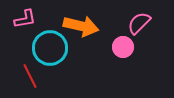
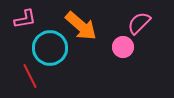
orange arrow: rotated 28 degrees clockwise
